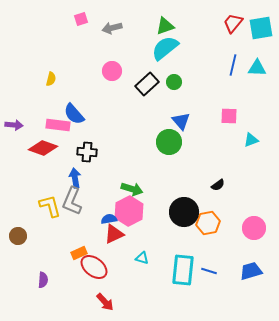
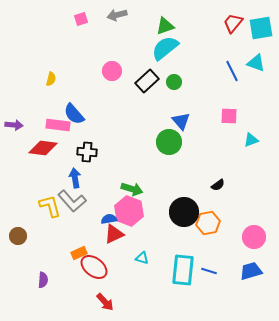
gray arrow at (112, 28): moved 5 px right, 13 px up
blue line at (233, 65): moved 1 px left, 6 px down; rotated 40 degrees counterclockwise
cyan triangle at (257, 68): moved 1 px left, 5 px up; rotated 18 degrees clockwise
black rectangle at (147, 84): moved 3 px up
red diamond at (43, 148): rotated 12 degrees counterclockwise
gray L-shape at (72, 201): rotated 64 degrees counterclockwise
pink hexagon at (129, 211): rotated 12 degrees counterclockwise
pink circle at (254, 228): moved 9 px down
